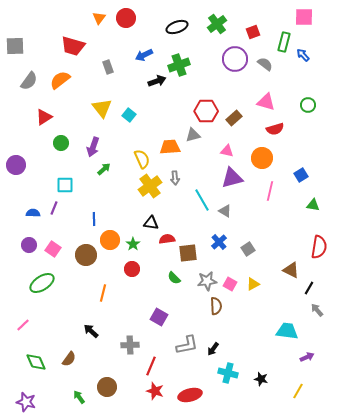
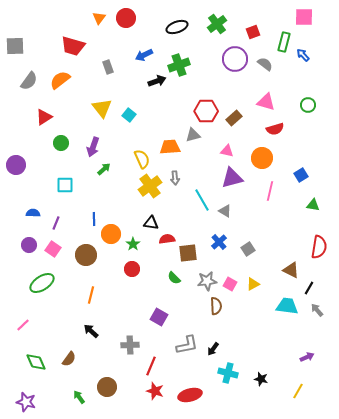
purple line at (54, 208): moved 2 px right, 15 px down
orange circle at (110, 240): moved 1 px right, 6 px up
orange line at (103, 293): moved 12 px left, 2 px down
cyan trapezoid at (287, 331): moved 25 px up
